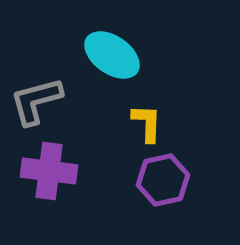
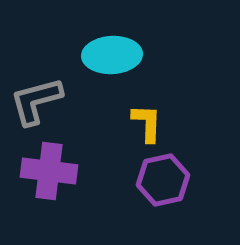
cyan ellipse: rotated 38 degrees counterclockwise
